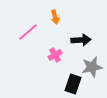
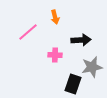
pink cross: rotated 32 degrees clockwise
